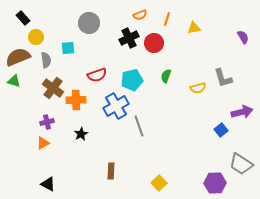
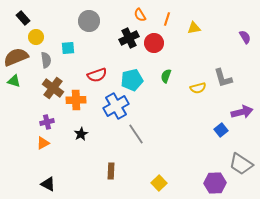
orange semicircle: rotated 80 degrees clockwise
gray circle: moved 2 px up
purple semicircle: moved 2 px right
brown semicircle: moved 2 px left
gray line: moved 3 px left, 8 px down; rotated 15 degrees counterclockwise
